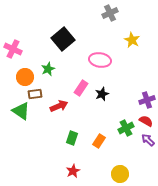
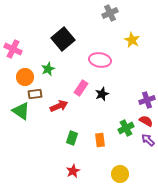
orange rectangle: moved 1 px right, 1 px up; rotated 40 degrees counterclockwise
